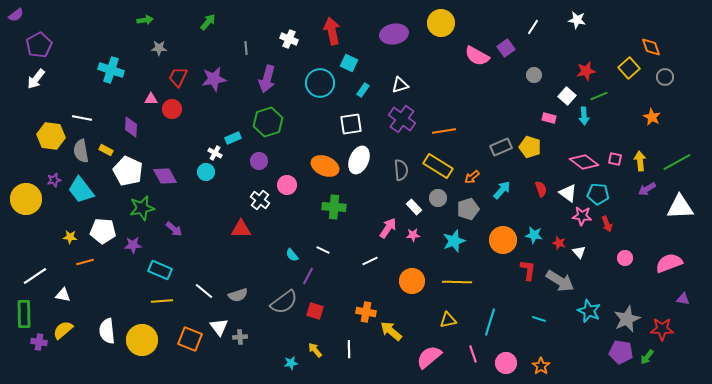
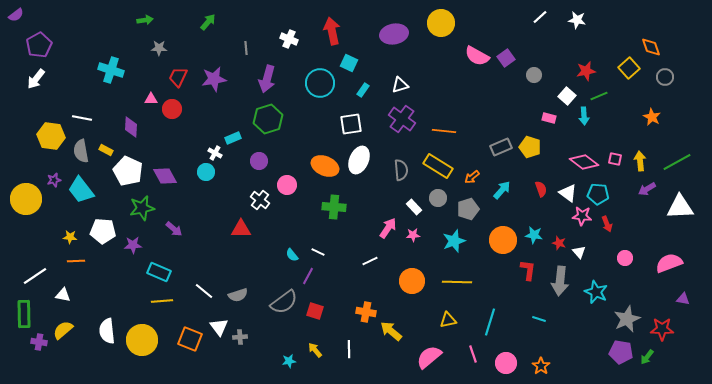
white line at (533, 27): moved 7 px right, 10 px up; rotated 14 degrees clockwise
purple square at (506, 48): moved 10 px down
green hexagon at (268, 122): moved 3 px up
orange line at (444, 131): rotated 15 degrees clockwise
white line at (323, 250): moved 5 px left, 2 px down
orange line at (85, 262): moved 9 px left, 1 px up; rotated 12 degrees clockwise
cyan rectangle at (160, 270): moved 1 px left, 2 px down
gray arrow at (560, 281): rotated 64 degrees clockwise
cyan star at (589, 311): moved 7 px right, 19 px up
cyan star at (291, 363): moved 2 px left, 2 px up
